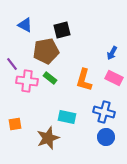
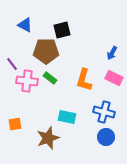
brown pentagon: rotated 10 degrees clockwise
